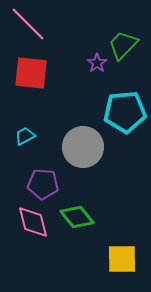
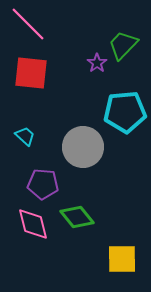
cyan trapezoid: rotated 70 degrees clockwise
pink diamond: moved 2 px down
